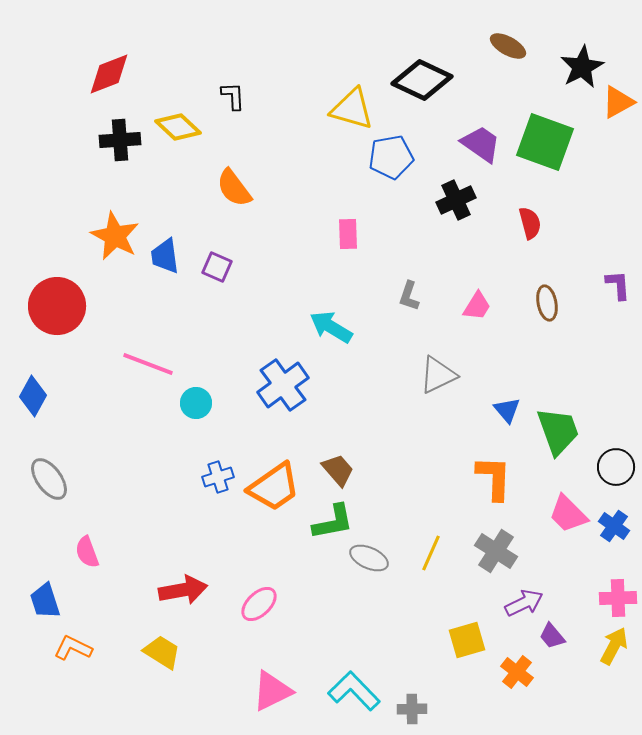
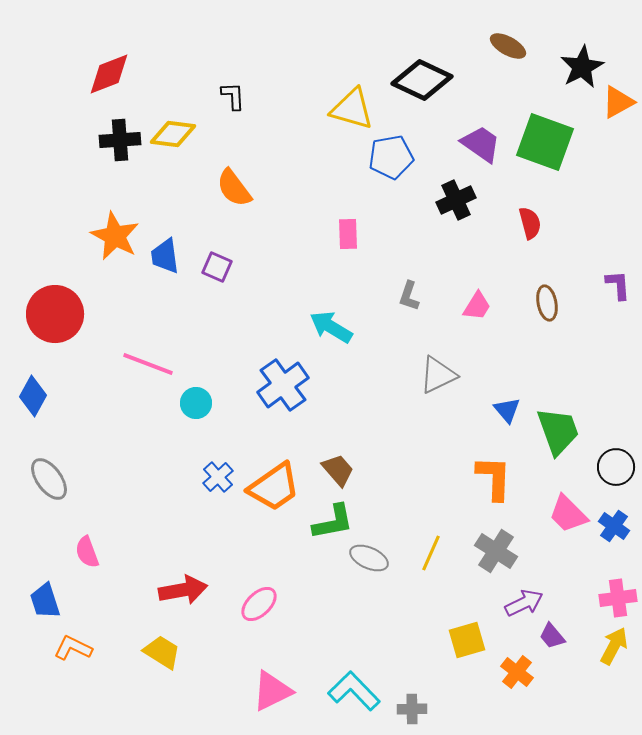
yellow diamond at (178, 127): moved 5 px left, 7 px down; rotated 36 degrees counterclockwise
red circle at (57, 306): moved 2 px left, 8 px down
blue cross at (218, 477): rotated 24 degrees counterclockwise
pink cross at (618, 598): rotated 6 degrees counterclockwise
